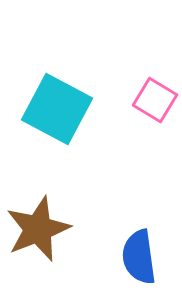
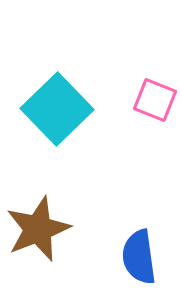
pink square: rotated 9 degrees counterclockwise
cyan square: rotated 18 degrees clockwise
